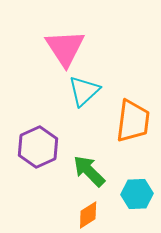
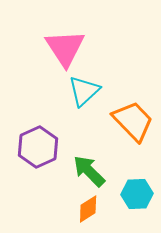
orange trapezoid: rotated 51 degrees counterclockwise
orange diamond: moved 6 px up
